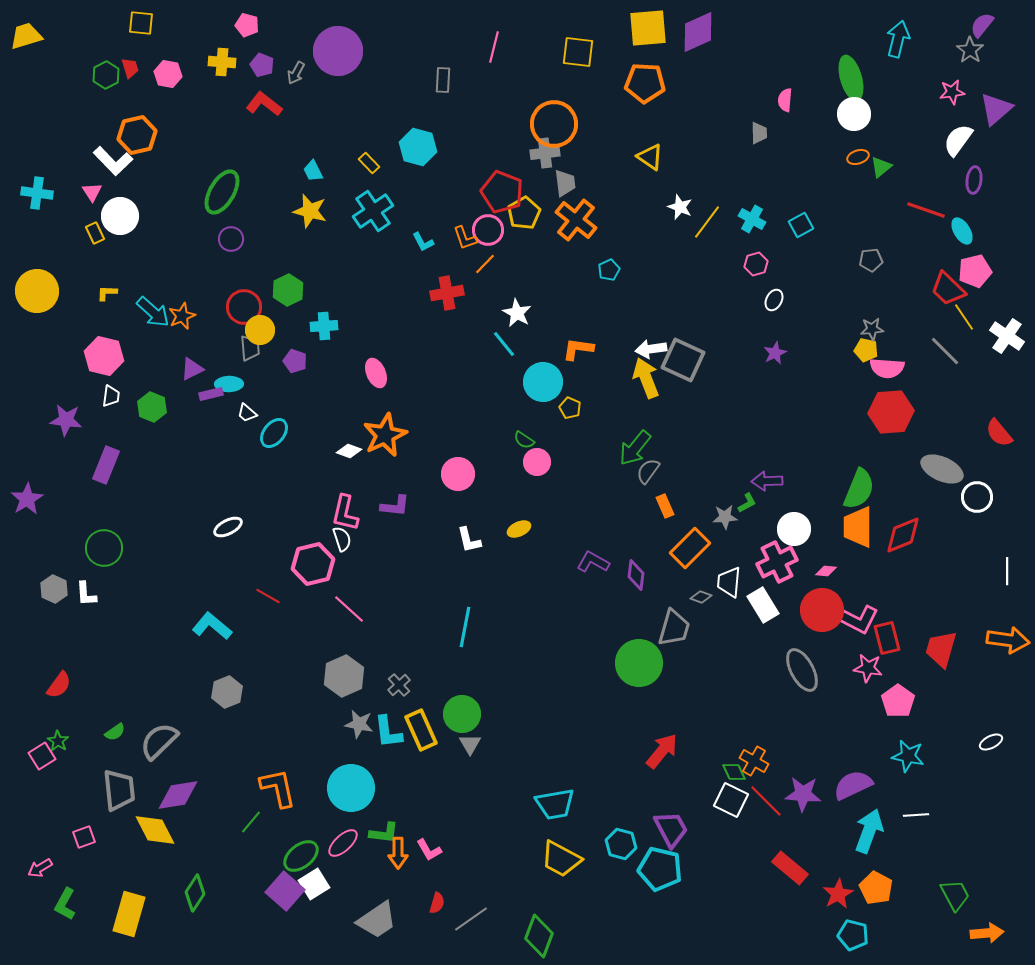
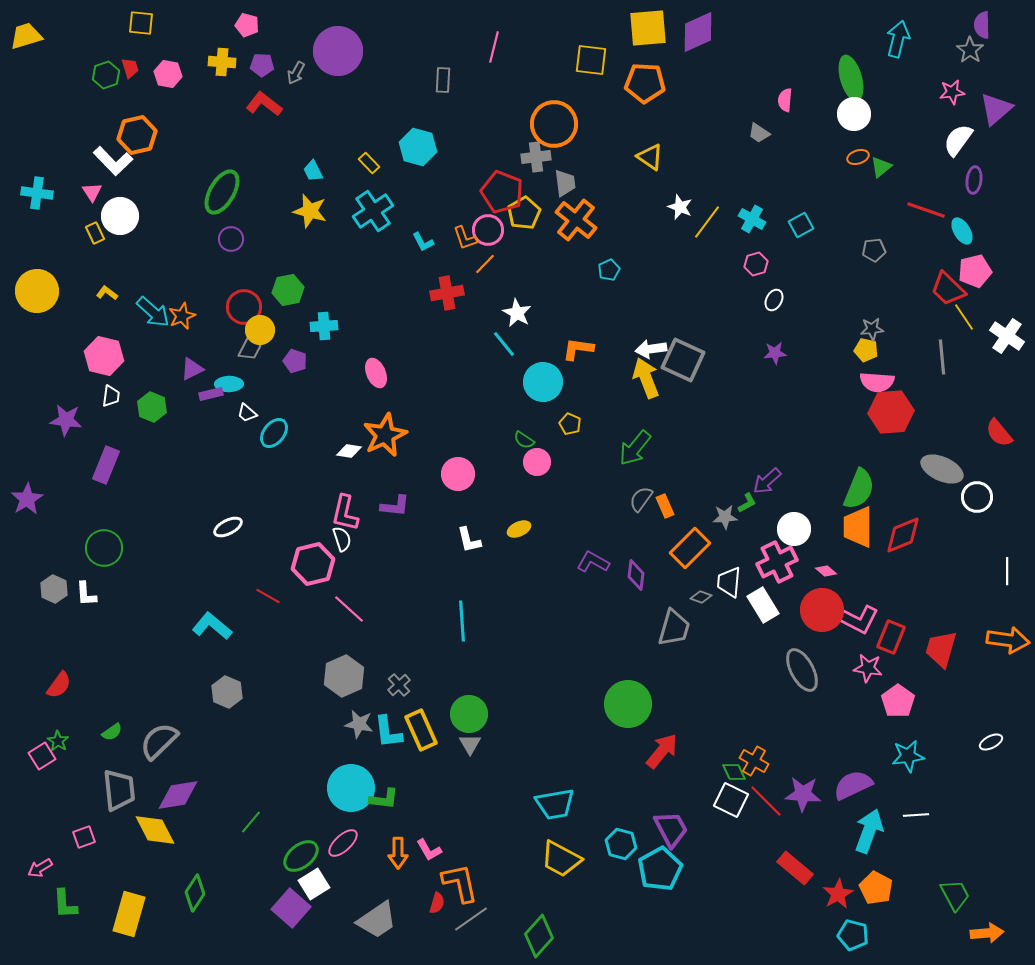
purple semicircle at (982, 25): rotated 40 degrees counterclockwise
yellow square at (578, 52): moved 13 px right, 8 px down
purple pentagon at (262, 65): rotated 20 degrees counterclockwise
green hexagon at (106, 75): rotated 8 degrees clockwise
gray trapezoid at (759, 133): rotated 125 degrees clockwise
gray cross at (545, 153): moved 9 px left, 4 px down
gray pentagon at (871, 260): moved 3 px right, 10 px up
green hexagon at (288, 290): rotated 16 degrees clockwise
yellow L-shape at (107, 293): rotated 35 degrees clockwise
gray trapezoid at (250, 348): rotated 32 degrees clockwise
gray line at (945, 351): moved 3 px left, 6 px down; rotated 40 degrees clockwise
purple star at (775, 353): rotated 20 degrees clockwise
pink semicircle at (887, 368): moved 10 px left, 14 px down
yellow pentagon at (570, 408): moved 16 px down
white diamond at (349, 451): rotated 10 degrees counterclockwise
gray semicircle at (648, 471): moved 7 px left, 28 px down
purple arrow at (767, 481): rotated 40 degrees counterclockwise
pink diamond at (826, 571): rotated 35 degrees clockwise
cyan line at (465, 627): moved 3 px left, 6 px up; rotated 15 degrees counterclockwise
red rectangle at (887, 638): moved 4 px right, 1 px up; rotated 36 degrees clockwise
green circle at (639, 663): moved 11 px left, 41 px down
gray hexagon at (227, 692): rotated 16 degrees counterclockwise
green circle at (462, 714): moved 7 px right
green semicircle at (115, 732): moved 3 px left
cyan star at (908, 756): rotated 20 degrees counterclockwise
orange L-shape at (278, 788): moved 182 px right, 95 px down
green L-shape at (384, 833): moved 34 px up
red rectangle at (790, 868): moved 5 px right
cyan pentagon at (660, 869): rotated 30 degrees clockwise
purple square at (285, 891): moved 6 px right, 17 px down
green L-shape at (65, 904): rotated 32 degrees counterclockwise
green diamond at (539, 936): rotated 21 degrees clockwise
